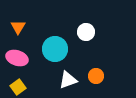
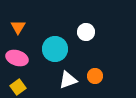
orange circle: moved 1 px left
